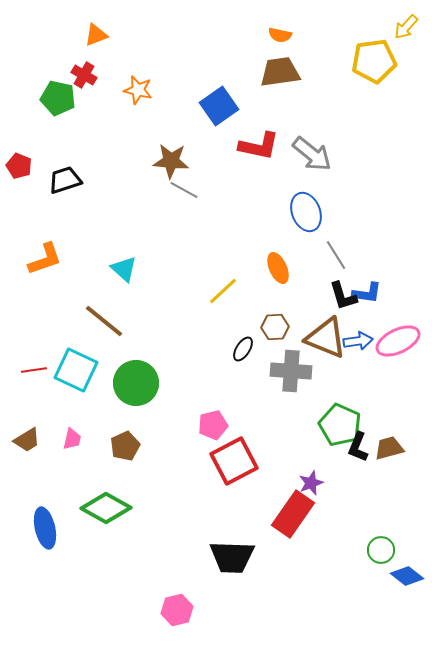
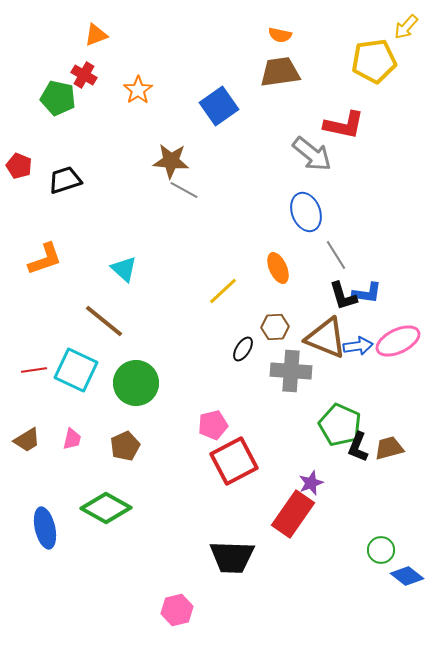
orange star at (138, 90): rotated 24 degrees clockwise
red L-shape at (259, 146): moved 85 px right, 21 px up
blue arrow at (358, 341): moved 5 px down
